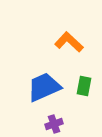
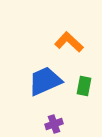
blue trapezoid: moved 1 px right, 6 px up
